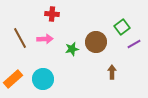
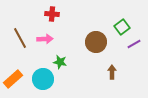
green star: moved 12 px left, 13 px down; rotated 24 degrees clockwise
